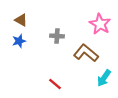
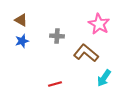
pink star: moved 1 px left
blue star: moved 3 px right
red line: rotated 56 degrees counterclockwise
